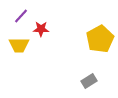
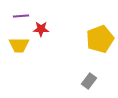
purple line: rotated 42 degrees clockwise
yellow pentagon: rotated 8 degrees clockwise
gray rectangle: rotated 21 degrees counterclockwise
